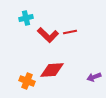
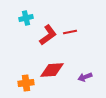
red L-shape: rotated 80 degrees counterclockwise
purple arrow: moved 9 px left
orange cross: moved 1 px left, 2 px down; rotated 28 degrees counterclockwise
